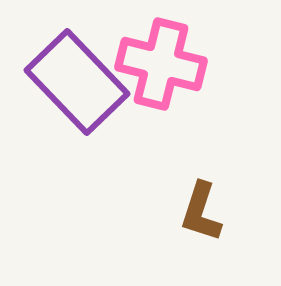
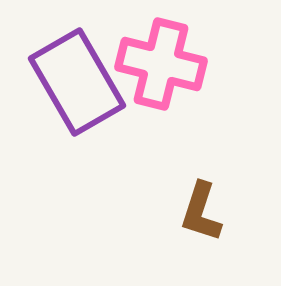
purple rectangle: rotated 14 degrees clockwise
